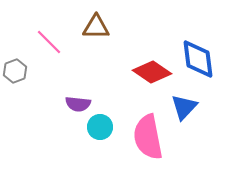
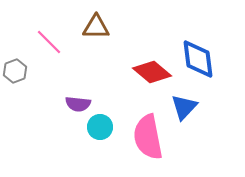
red diamond: rotated 6 degrees clockwise
